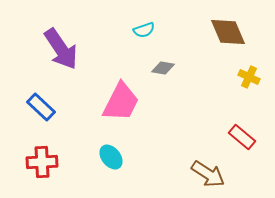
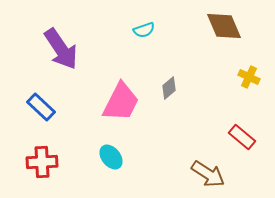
brown diamond: moved 4 px left, 6 px up
gray diamond: moved 6 px right, 20 px down; rotated 50 degrees counterclockwise
